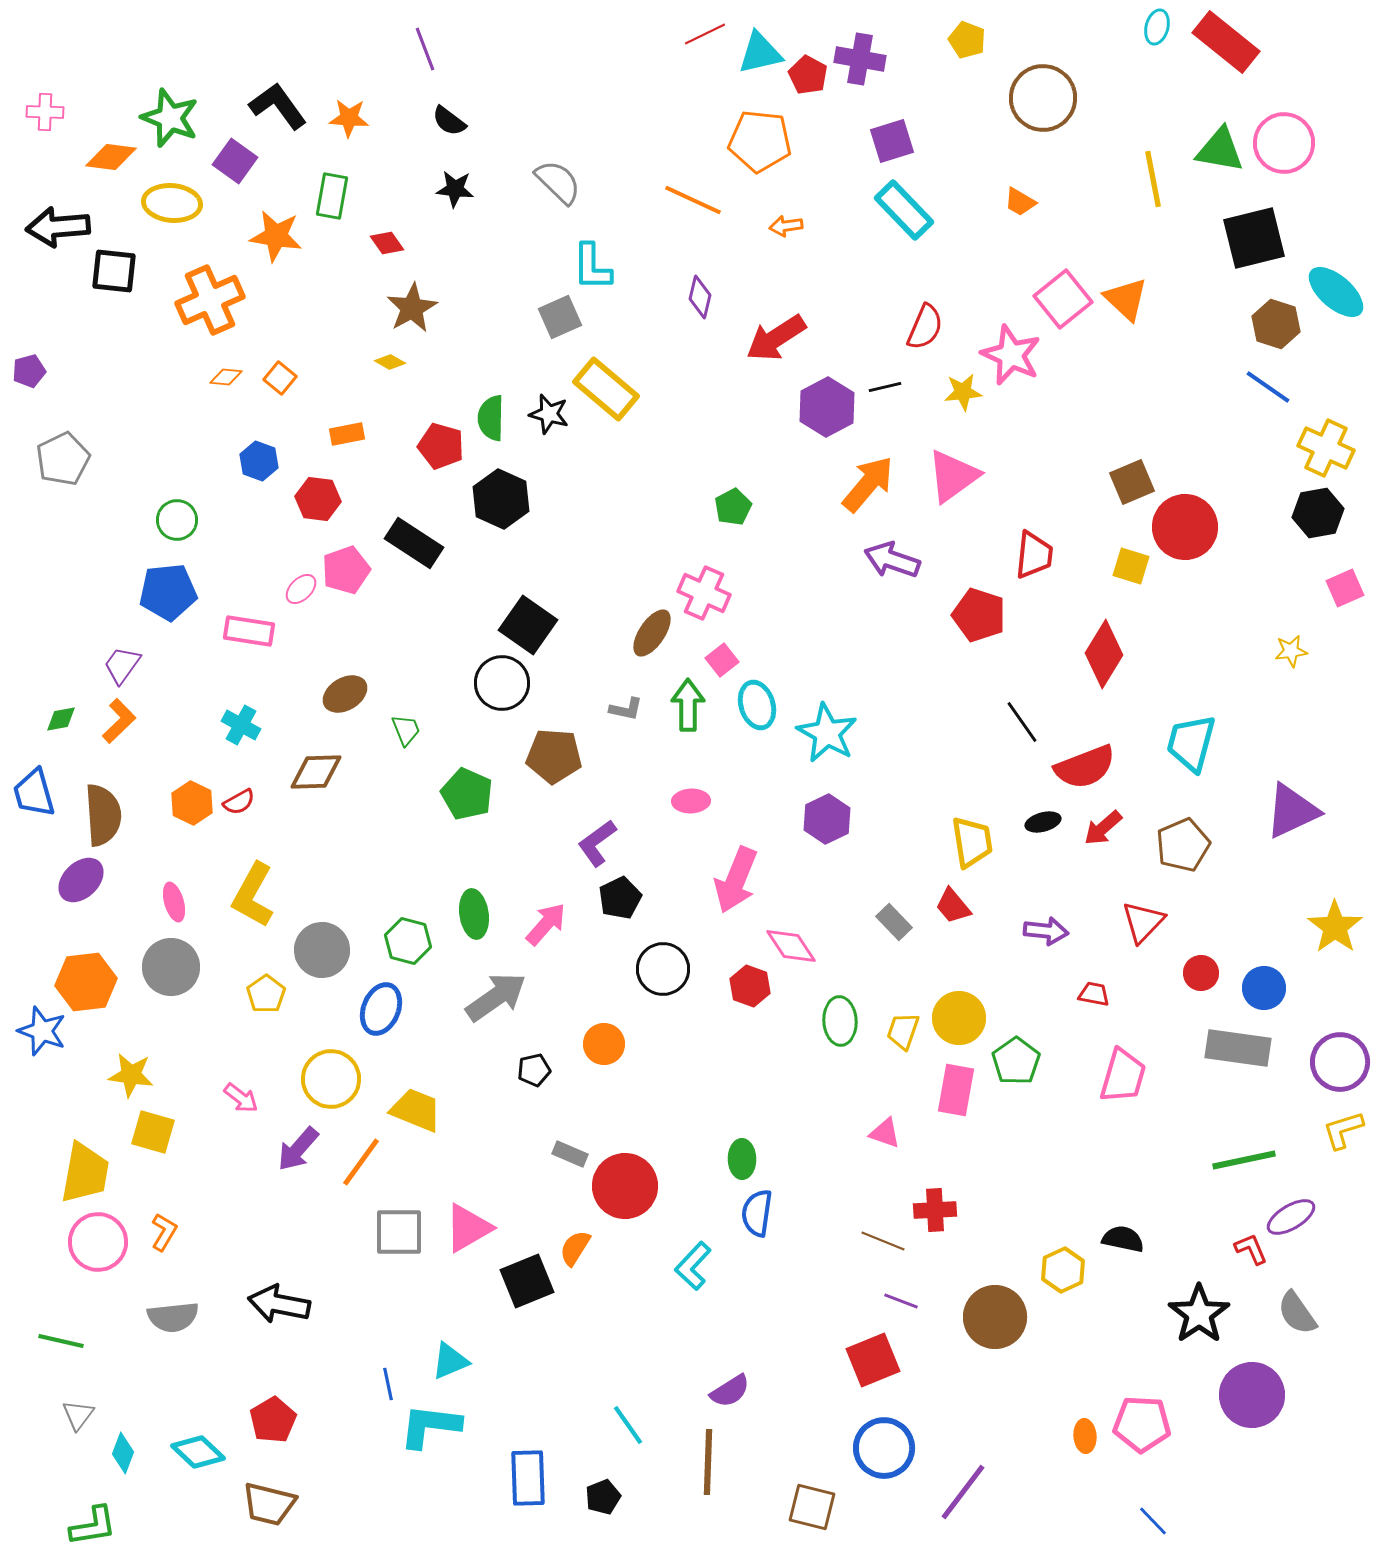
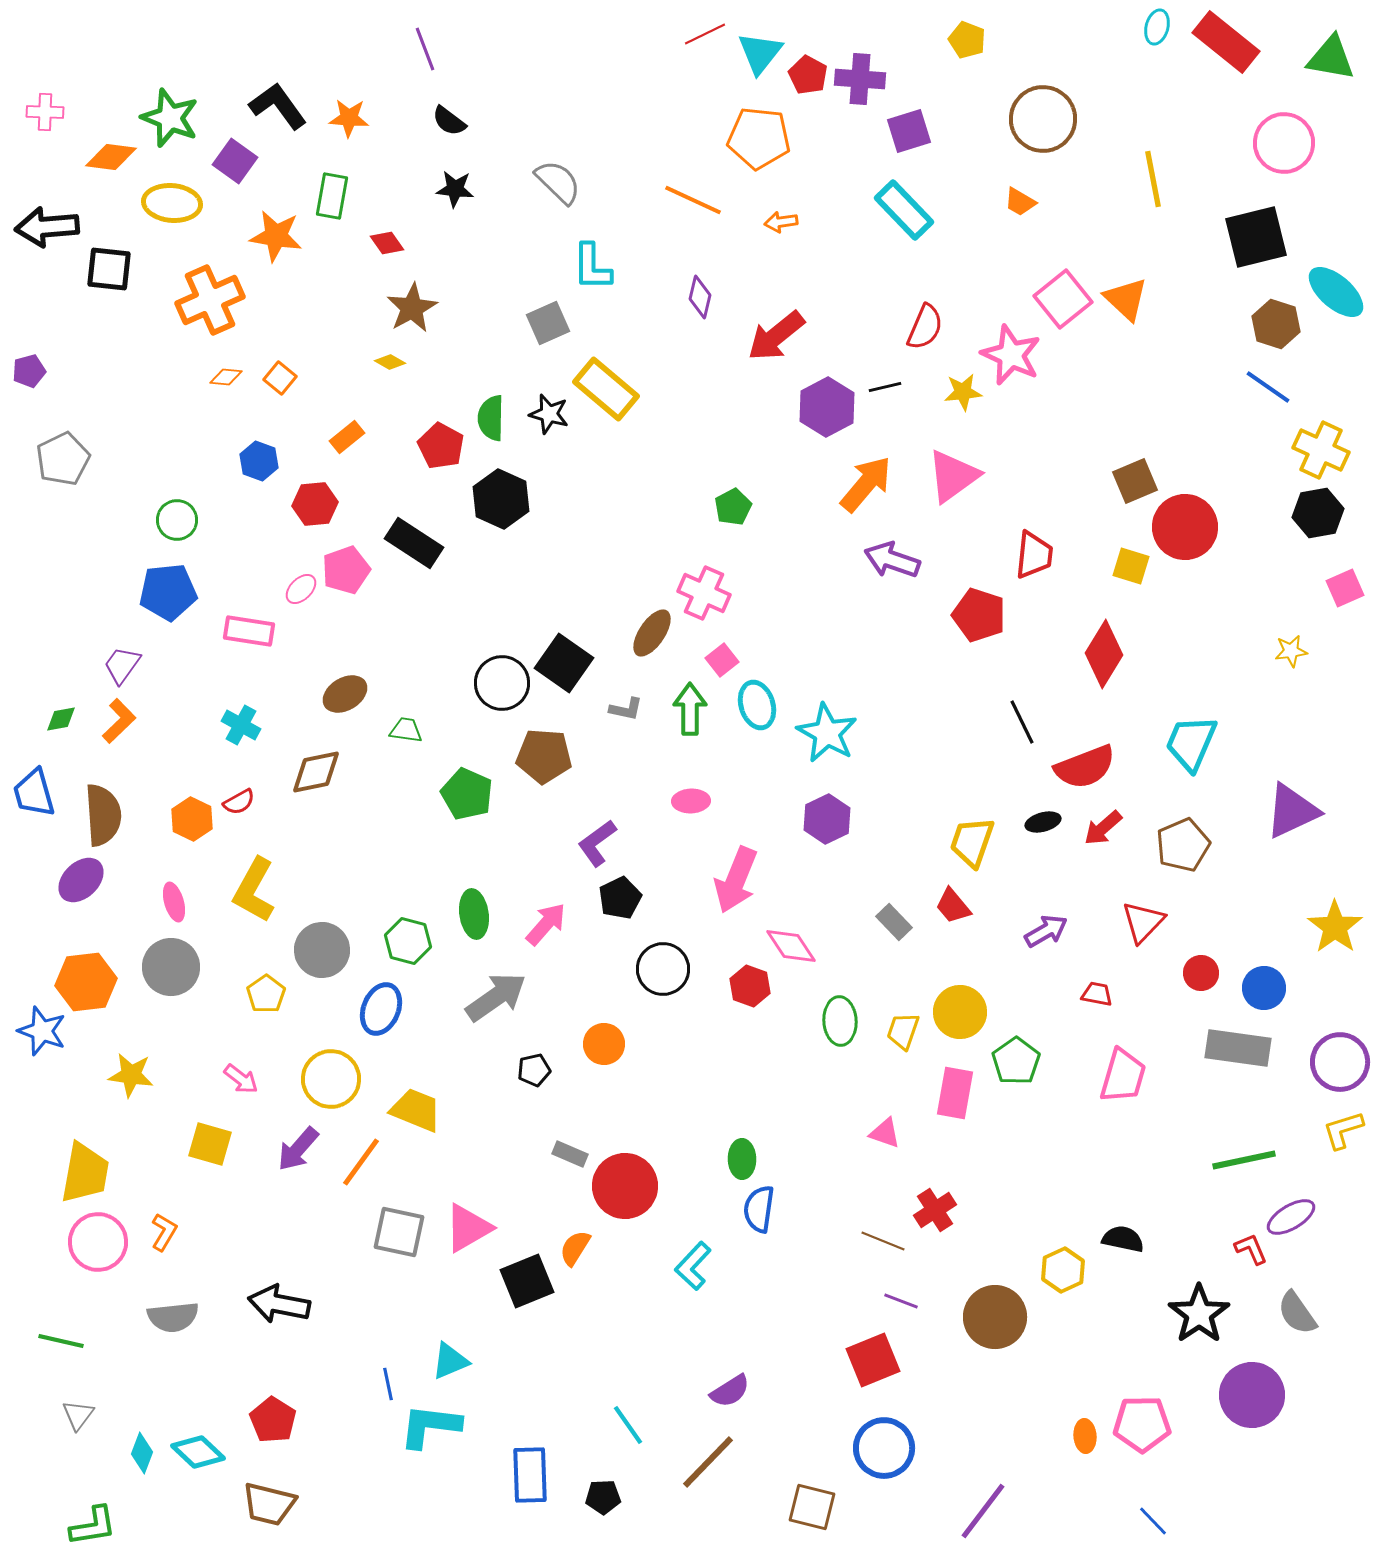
cyan triangle at (760, 53): rotated 39 degrees counterclockwise
purple cross at (860, 59): moved 20 px down; rotated 6 degrees counterclockwise
brown circle at (1043, 98): moved 21 px down
orange pentagon at (760, 141): moved 1 px left, 3 px up
purple square at (892, 141): moved 17 px right, 10 px up
green triangle at (1220, 150): moved 111 px right, 92 px up
orange arrow at (786, 226): moved 5 px left, 4 px up
black arrow at (58, 227): moved 11 px left
black square at (1254, 238): moved 2 px right, 1 px up
black square at (114, 271): moved 5 px left, 2 px up
gray square at (560, 317): moved 12 px left, 6 px down
red arrow at (776, 338): moved 2 px up; rotated 6 degrees counterclockwise
orange rectangle at (347, 434): moved 3 px down; rotated 28 degrees counterclockwise
red pentagon at (441, 446): rotated 12 degrees clockwise
yellow cross at (1326, 448): moved 5 px left, 2 px down
brown square at (1132, 482): moved 3 px right, 1 px up
orange arrow at (868, 484): moved 2 px left
red hexagon at (318, 499): moved 3 px left, 5 px down; rotated 12 degrees counterclockwise
black square at (528, 625): moved 36 px right, 38 px down
green arrow at (688, 705): moved 2 px right, 4 px down
black line at (1022, 722): rotated 9 degrees clockwise
green trapezoid at (406, 730): rotated 60 degrees counterclockwise
cyan trapezoid at (1191, 743): rotated 8 degrees clockwise
brown pentagon at (554, 756): moved 10 px left
brown diamond at (316, 772): rotated 10 degrees counterclockwise
orange hexagon at (192, 803): moved 16 px down
yellow trapezoid at (972, 842): rotated 152 degrees counterclockwise
yellow L-shape at (253, 895): moved 1 px right, 5 px up
purple arrow at (1046, 931): rotated 36 degrees counterclockwise
red trapezoid at (1094, 994): moved 3 px right
yellow circle at (959, 1018): moved 1 px right, 6 px up
pink rectangle at (956, 1090): moved 1 px left, 3 px down
pink arrow at (241, 1098): moved 19 px up
yellow square at (153, 1132): moved 57 px right, 12 px down
red cross at (935, 1210): rotated 30 degrees counterclockwise
blue semicircle at (757, 1213): moved 2 px right, 4 px up
gray square at (399, 1232): rotated 12 degrees clockwise
red pentagon at (273, 1420): rotated 9 degrees counterclockwise
pink pentagon at (1142, 1424): rotated 4 degrees counterclockwise
cyan diamond at (123, 1453): moved 19 px right
brown line at (708, 1462): rotated 42 degrees clockwise
blue rectangle at (528, 1478): moved 2 px right, 3 px up
purple line at (963, 1492): moved 20 px right, 19 px down
black pentagon at (603, 1497): rotated 20 degrees clockwise
